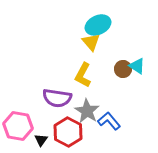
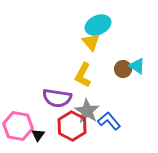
red hexagon: moved 4 px right, 6 px up
black triangle: moved 3 px left, 5 px up
